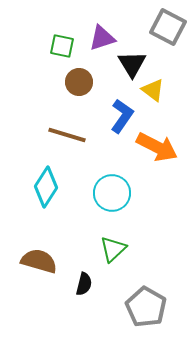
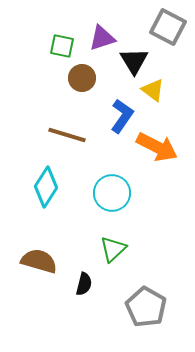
black triangle: moved 2 px right, 3 px up
brown circle: moved 3 px right, 4 px up
